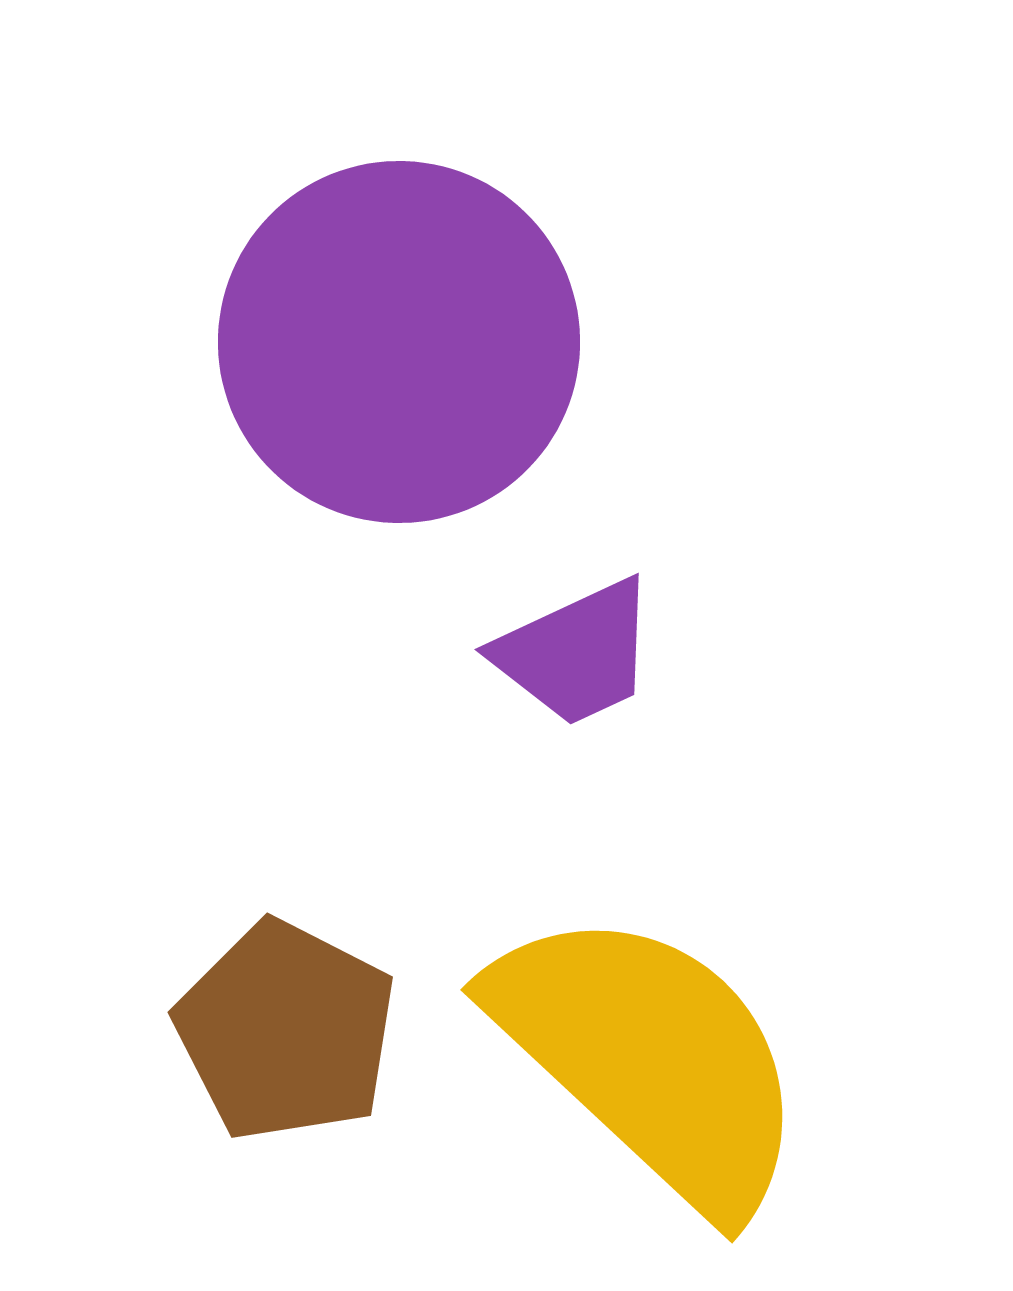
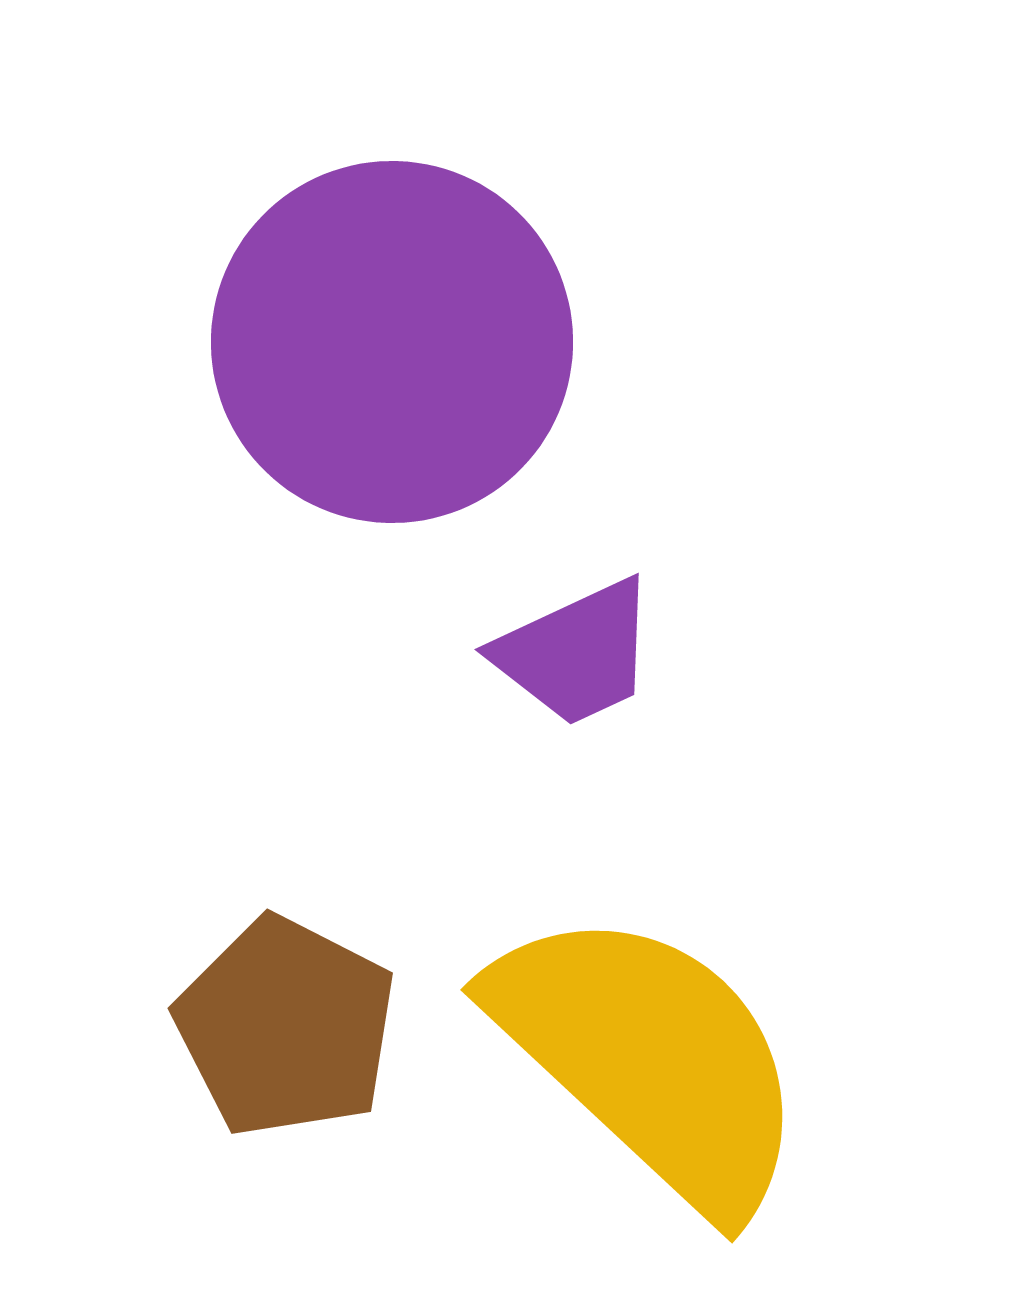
purple circle: moved 7 px left
brown pentagon: moved 4 px up
